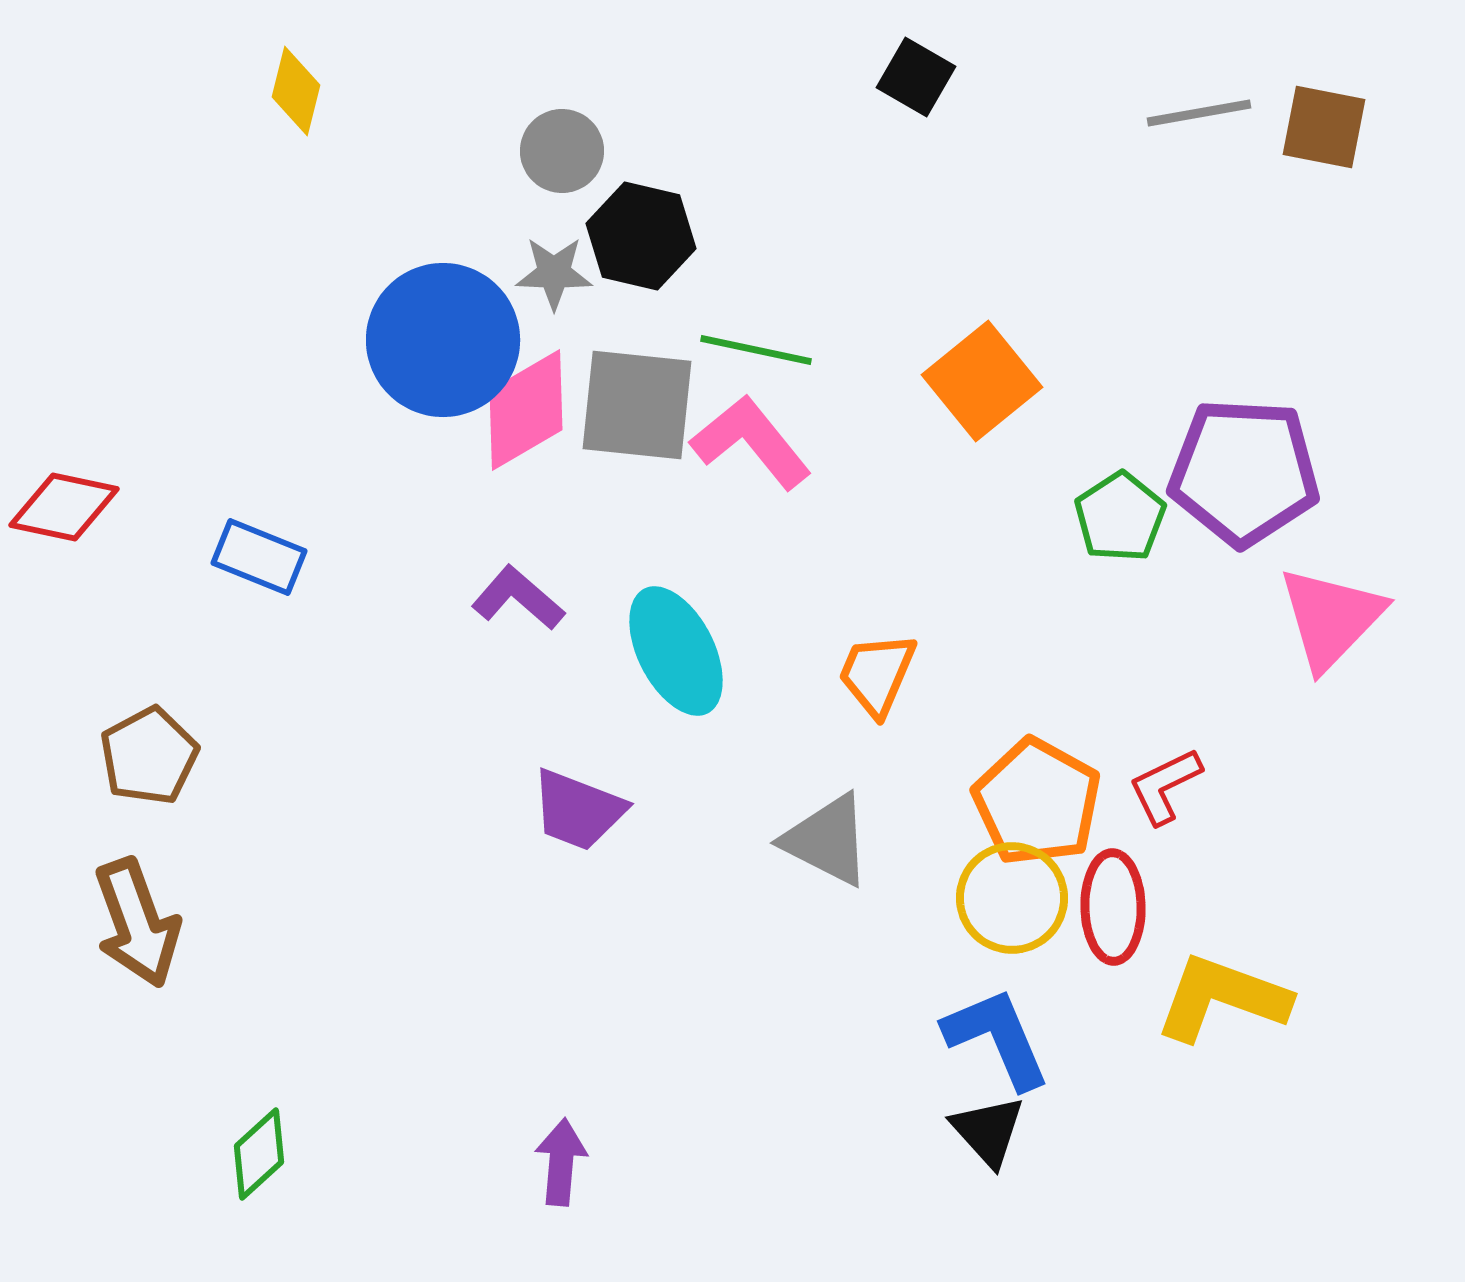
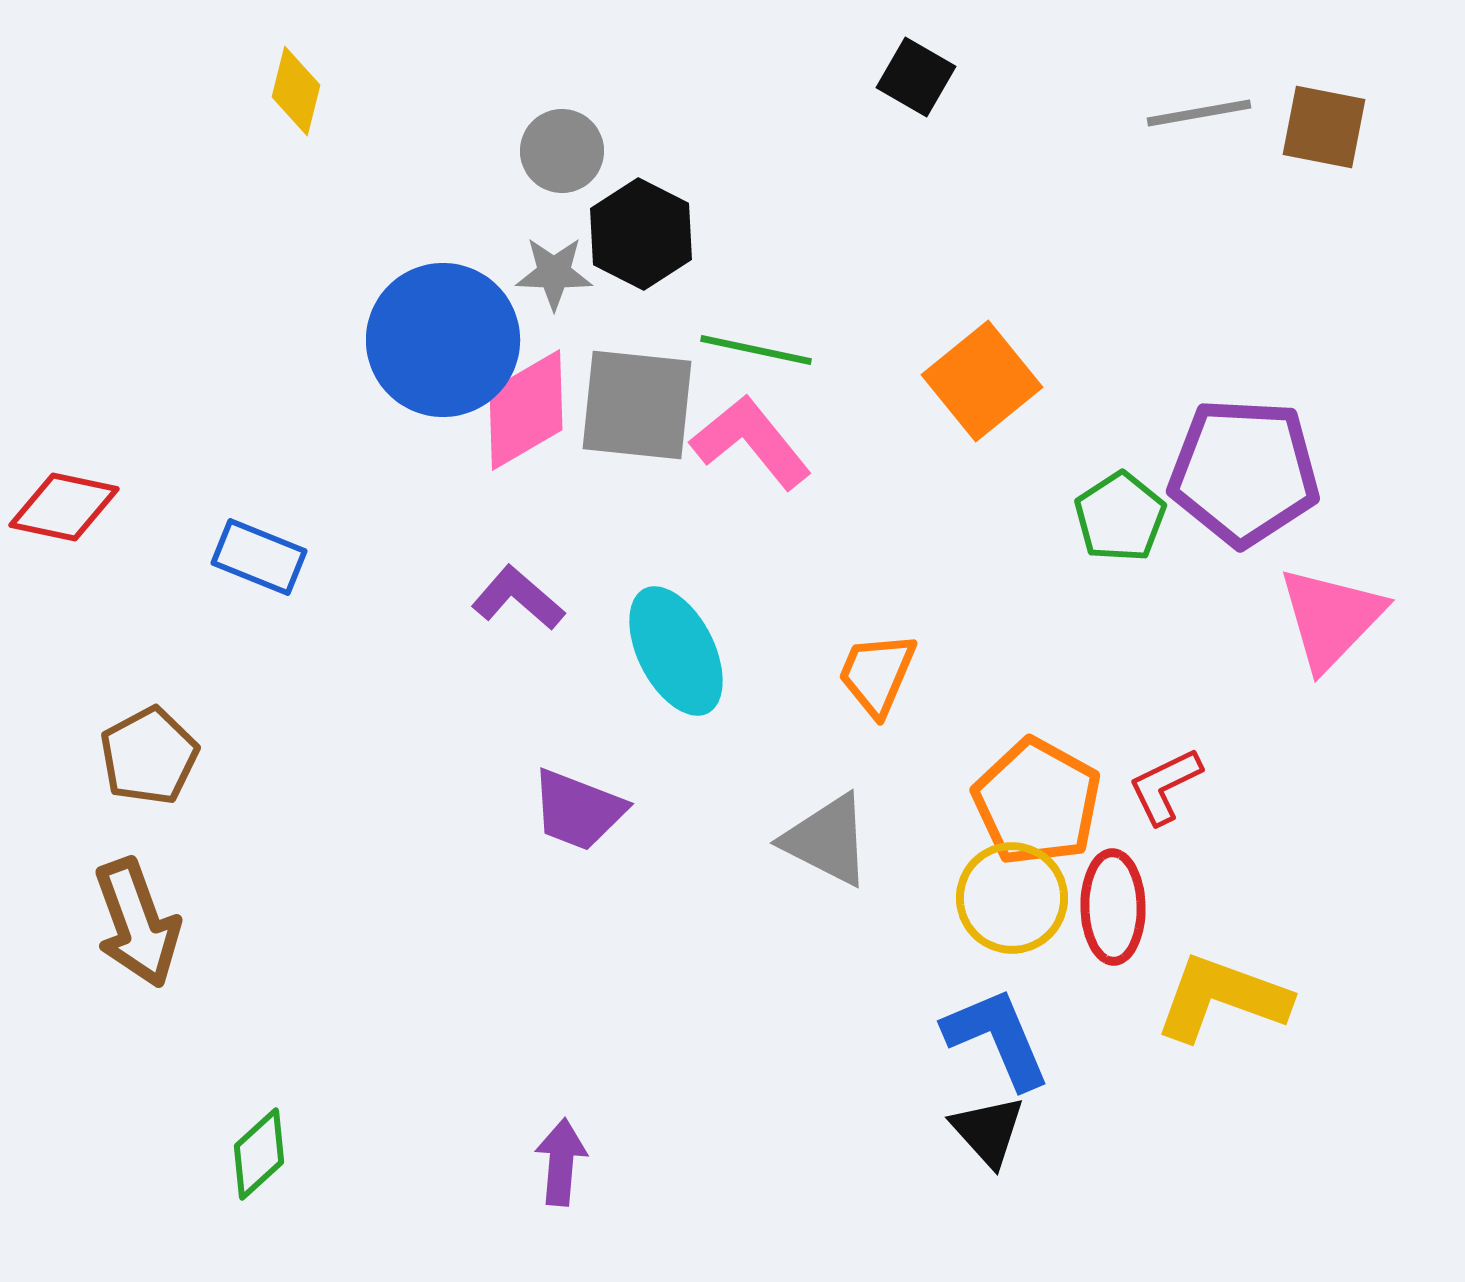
black hexagon: moved 2 px up; rotated 14 degrees clockwise
